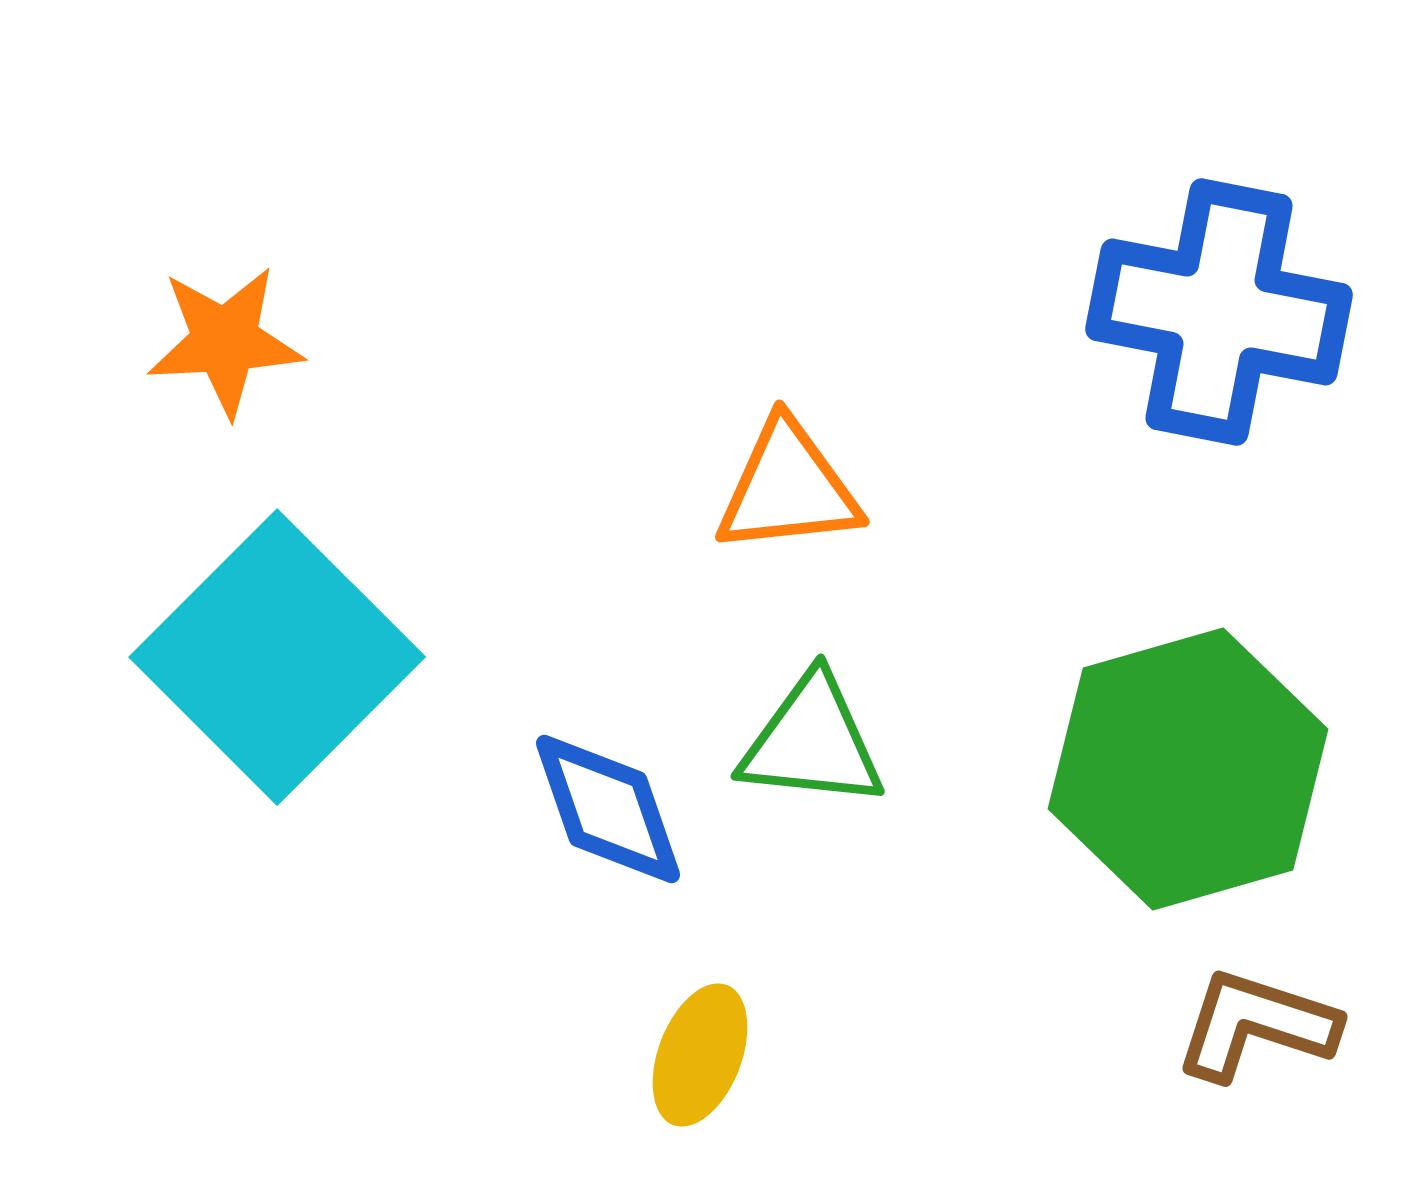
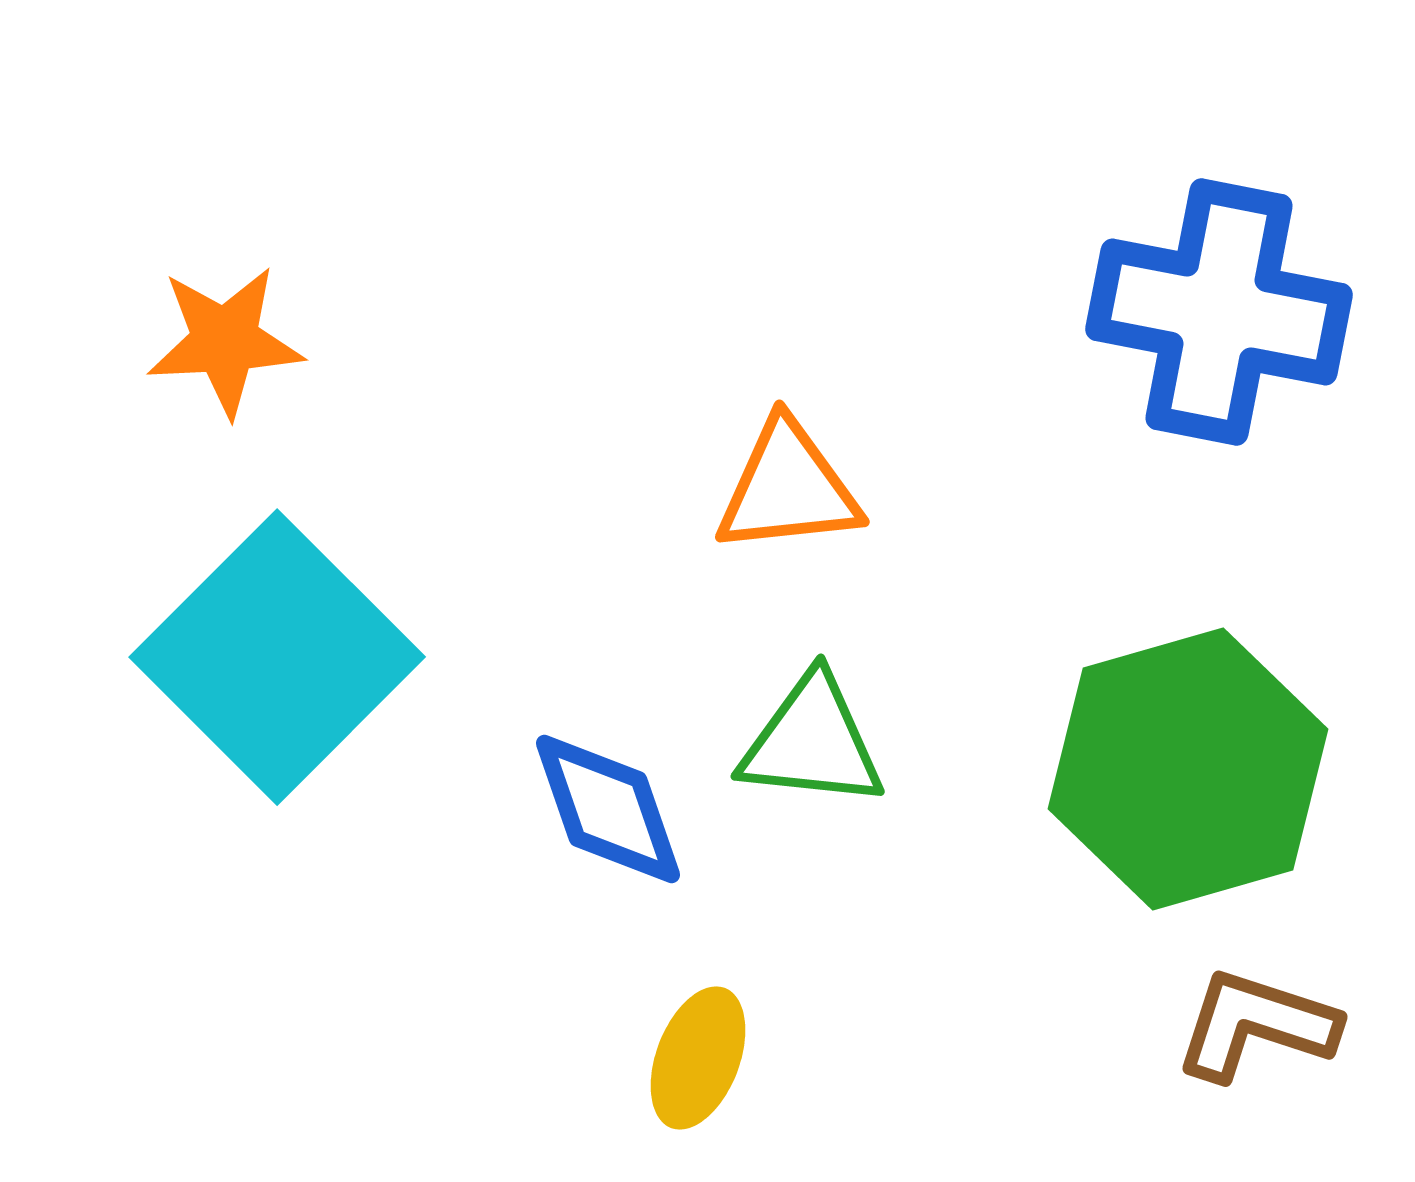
yellow ellipse: moved 2 px left, 3 px down
